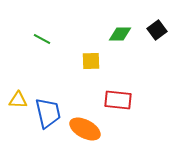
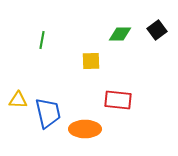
green line: moved 1 px down; rotated 72 degrees clockwise
orange ellipse: rotated 28 degrees counterclockwise
